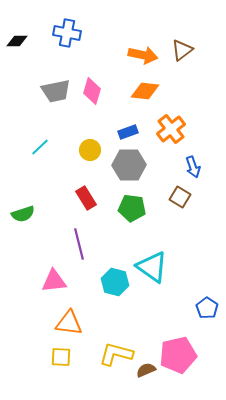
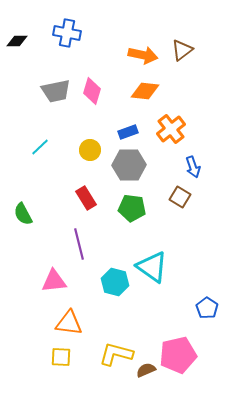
green semicircle: rotated 80 degrees clockwise
